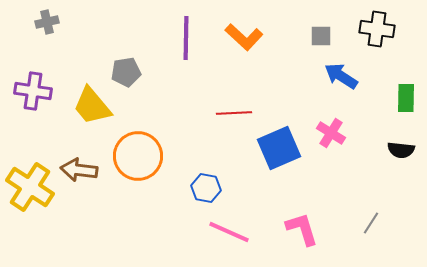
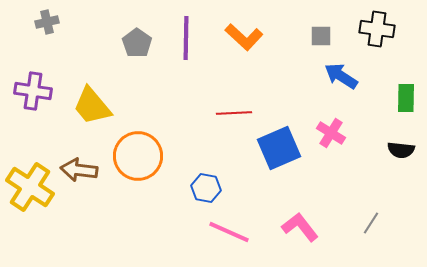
gray pentagon: moved 11 px right, 29 px up; rotated 28 degrees counterclockwise
pink L-shape: moved 2 px left, 2 px up; rotated 21 degrees counterclockwise
